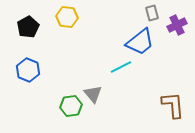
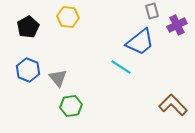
gray rectangle: moved 2 px up
yellow hexagon: moved 1 px right
cyan line: rotated 60 degrees clockwise
gray triangle: moved 35 px left, 16 px up
brown L-shape: rotated 40 degrees counterclockwise
